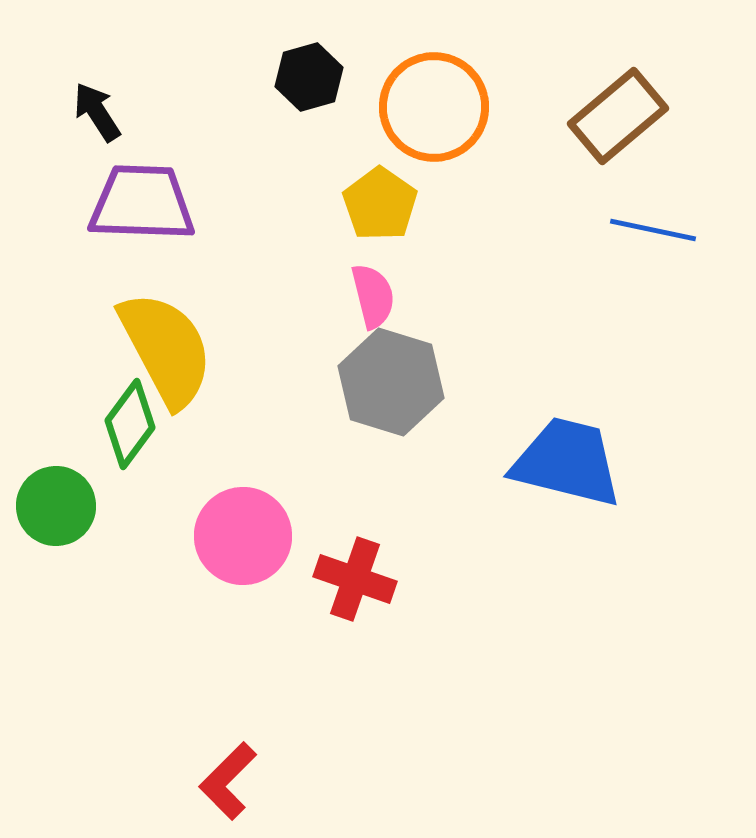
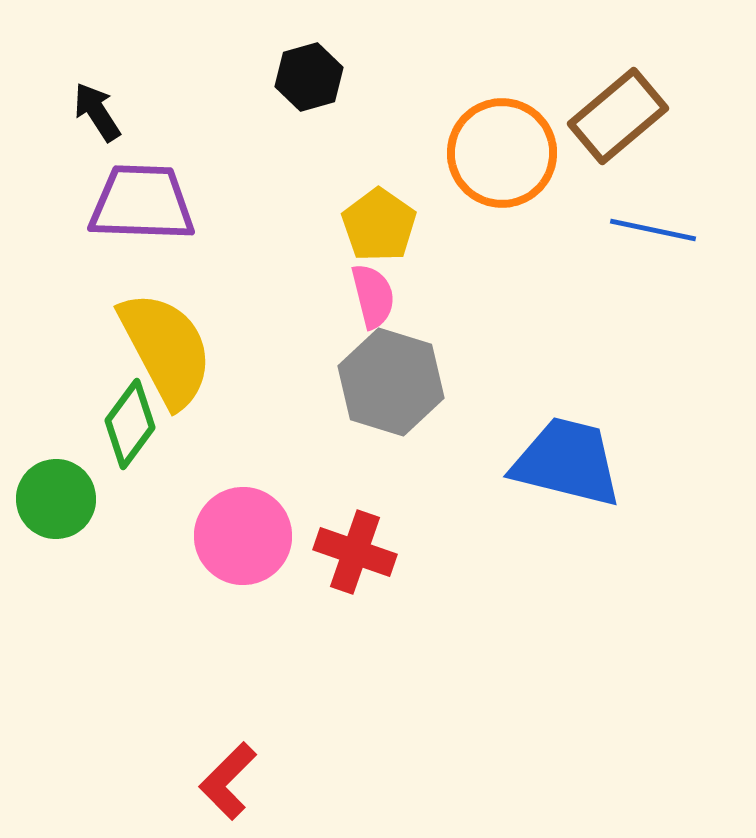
orange circle: moved 68 px right, 46 px down
yellow pentagon: moved 1 px left, 21 px down
green circle: moved 7 px up
red cross: moved 27 px up
